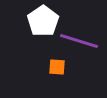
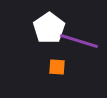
white pentagon: moved 6 px right, 7 px down
